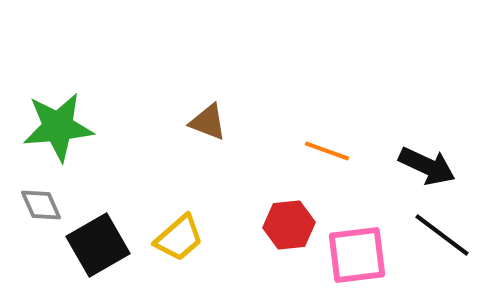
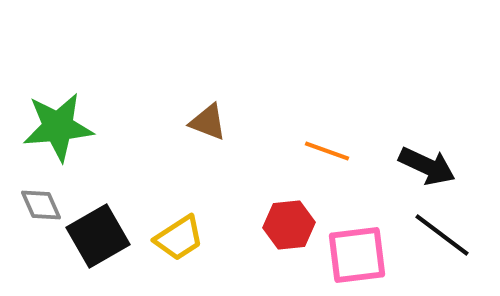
yellow trapezoid: rotated 8 degrees clockwise
black square: moved 9 px up
